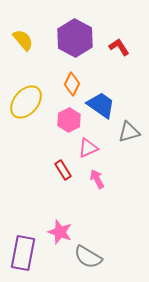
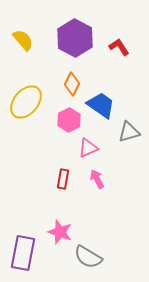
red rectangle: moved 9 px down; rotated 42 degrees clockwise
